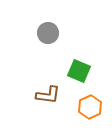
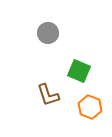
brown L-shape: rotated 65 degrees clockwise
orange hexagon: rotated 15 degrees counterclockwise
